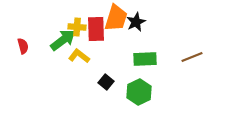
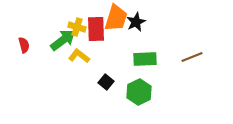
yellow cross: rotated 12 degrees clockwise
red semicircle: moved 1 px right, 1 px up
